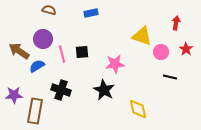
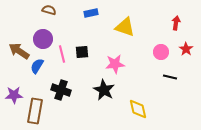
yellow triangle: moved 17 px left, 9 px up
blue semicircle: rotated 28 degrees counterclockwise
